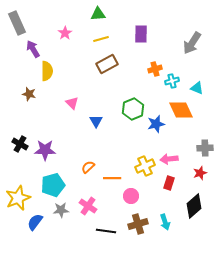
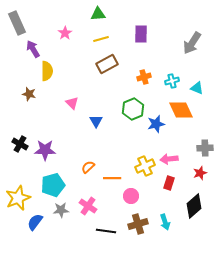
orange cross: moved 11 px left, 8 px down
